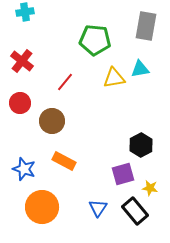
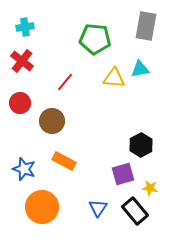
cyan cross: moved 15 px down
green pentagon: moved 1 px up
yellow triangle: rotated 15 degrees clockwise
